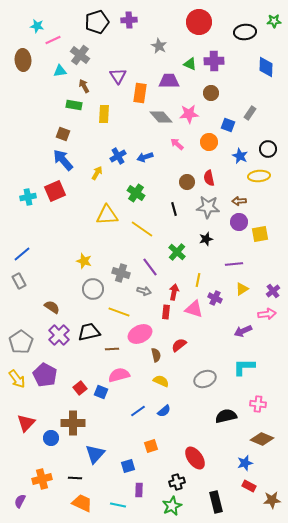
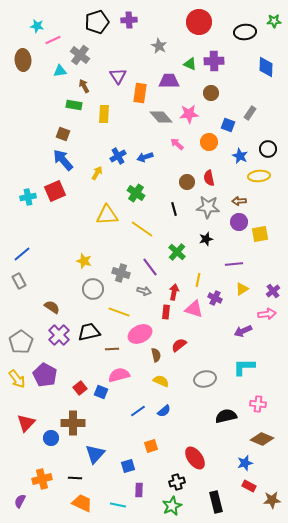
gray ellipse at (205, 379): rotated 10 degrees clockwise
